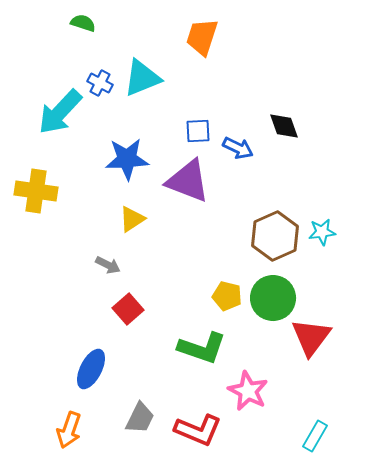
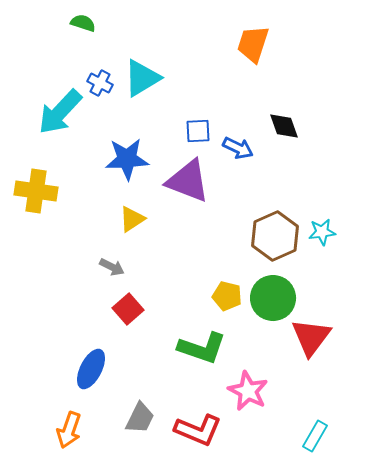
orange trapezoid: moved 51 px right, 7 px down
cyan triangle: rotated 9 degrees counterclockwise
gray arrow: moved 4 px right, 2 px down
